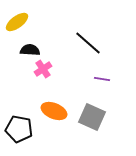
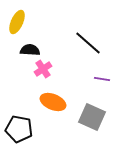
yellow ellipse: rotated 30 degrees counterclockwise
orange ellipse: moved 1 px left, 9 px up
